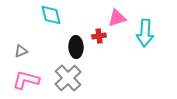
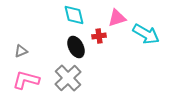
cyan diamond: moved 23 px right
cyan arrow: moved 1 px right, 1 px down; rotated 64 degrees counterclockwise
black ellipse: rotated 25 degrees counterclockwise
